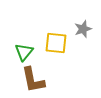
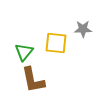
gray star: rotated 18 degrees clockwise
